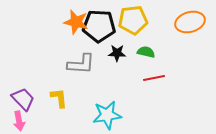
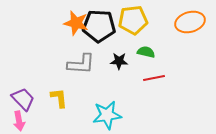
orange star: moved 1 px down
black star: moved 2 px right, 8 px down
